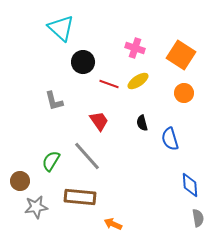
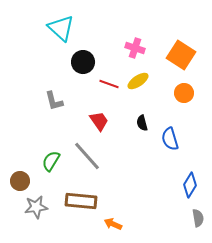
blue diamond: rotated 35 degrees clockwise
brown rectangle: moved 1 px right, 4 px down
